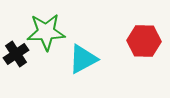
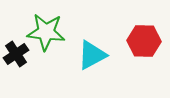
green star: rotated 9 degrees clockwise
cyan triangle: moved 9 px right, 4 px up
